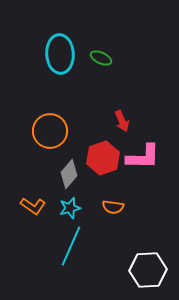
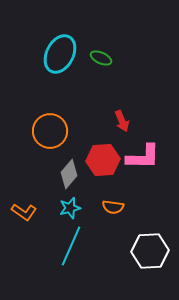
cyan ellipse: rotated 30 degrees clockwise
red hexagon: moved 2 px down; rotated 16 degrees clockwise
orange L-shape: moved 9 px left, 6 px down
white hexagon: moved 2 px right, 19 px up
